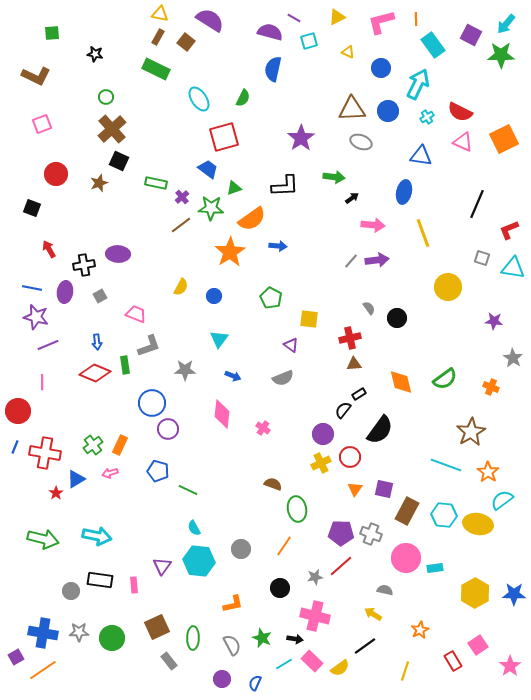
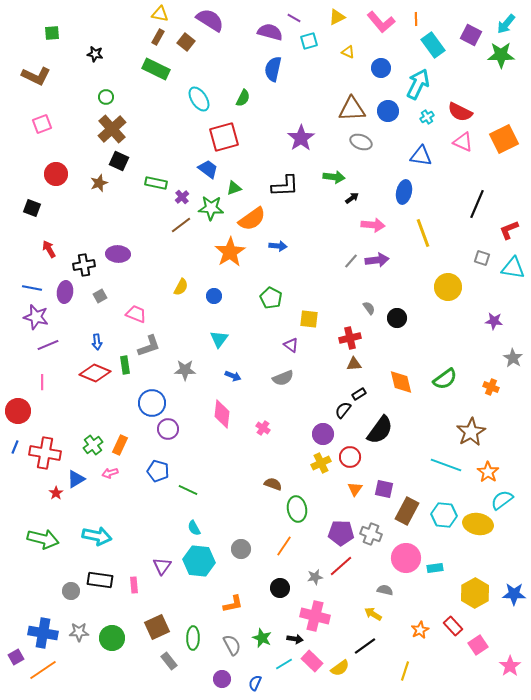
pink L-shape at (381, 22): rotated 116 degrees counterclockwise
red rectangle at (453, 661): moved 35 px up; rotated 12 degrees counterclockwise
